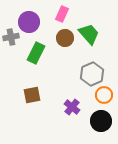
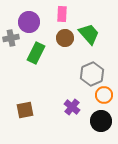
pink rectangle: rotated 21 degrees counterclockwise
gray cross: moved 1 px down
brown square: moved 7 px left, 15 px down
